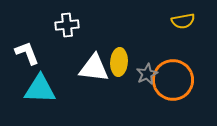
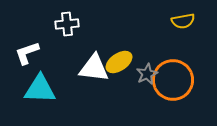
white cross: moved 1 px up
white L-shape: rotated 88 degrees counterclockwise
yellow ellipse: rotated 52 degrees clockwise
